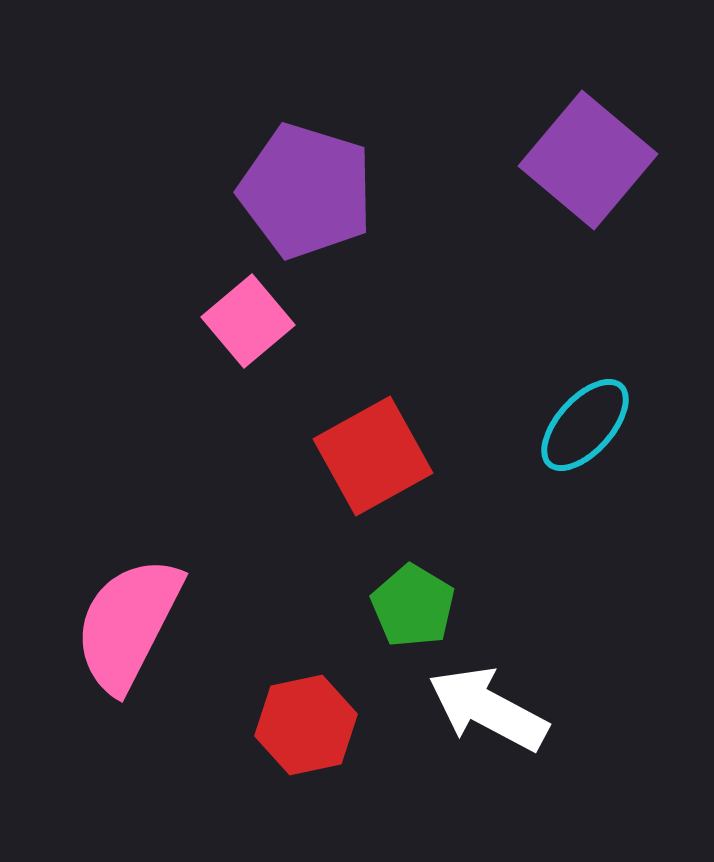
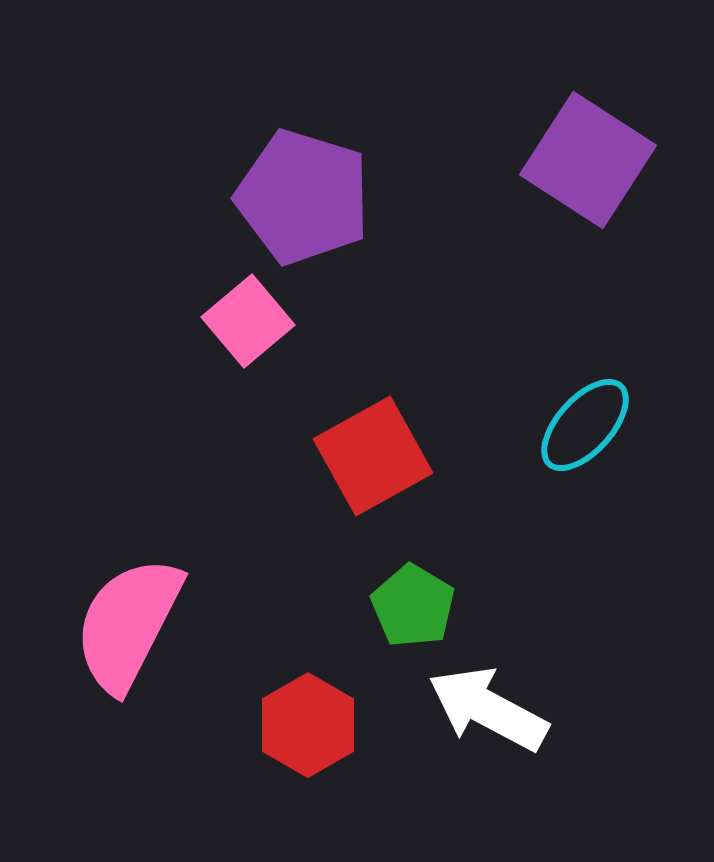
purple square: rotated 7 degrees counterclockwise
purple pentagon: moved 3 px left, 6 px down
red hexagon: moved 2 px right; rotated 18 degrees counterclockwise
